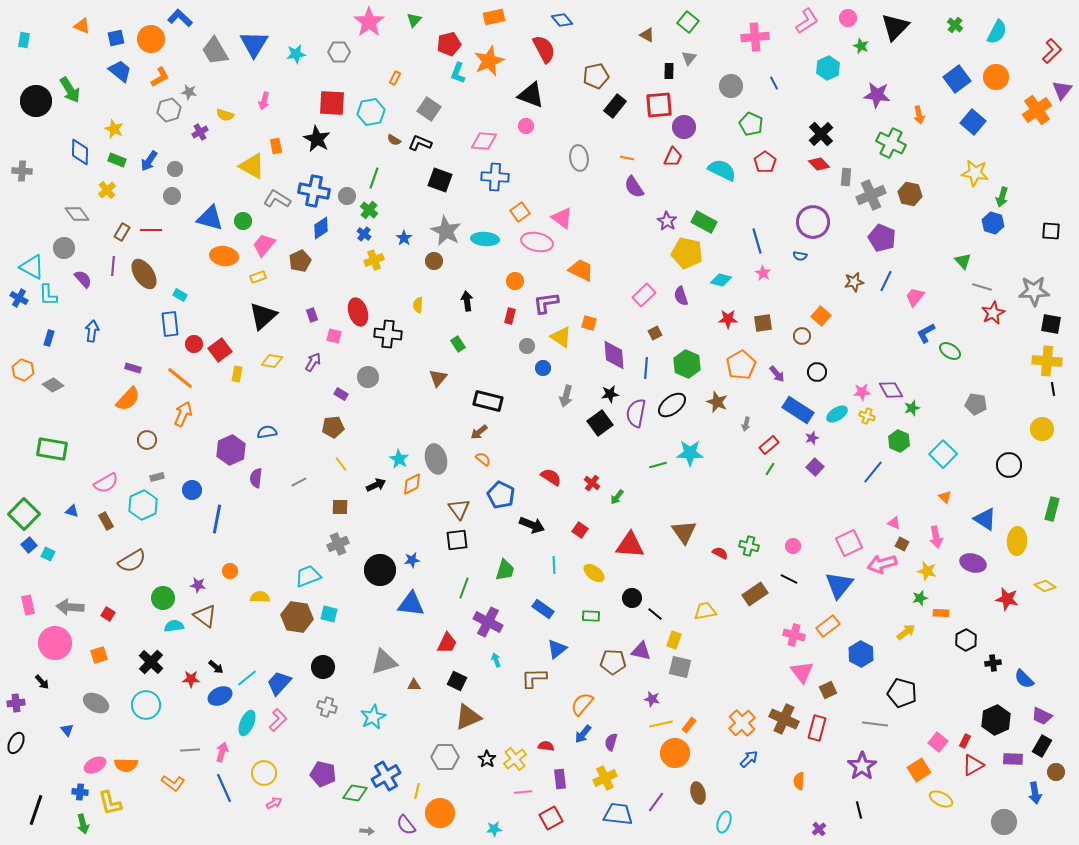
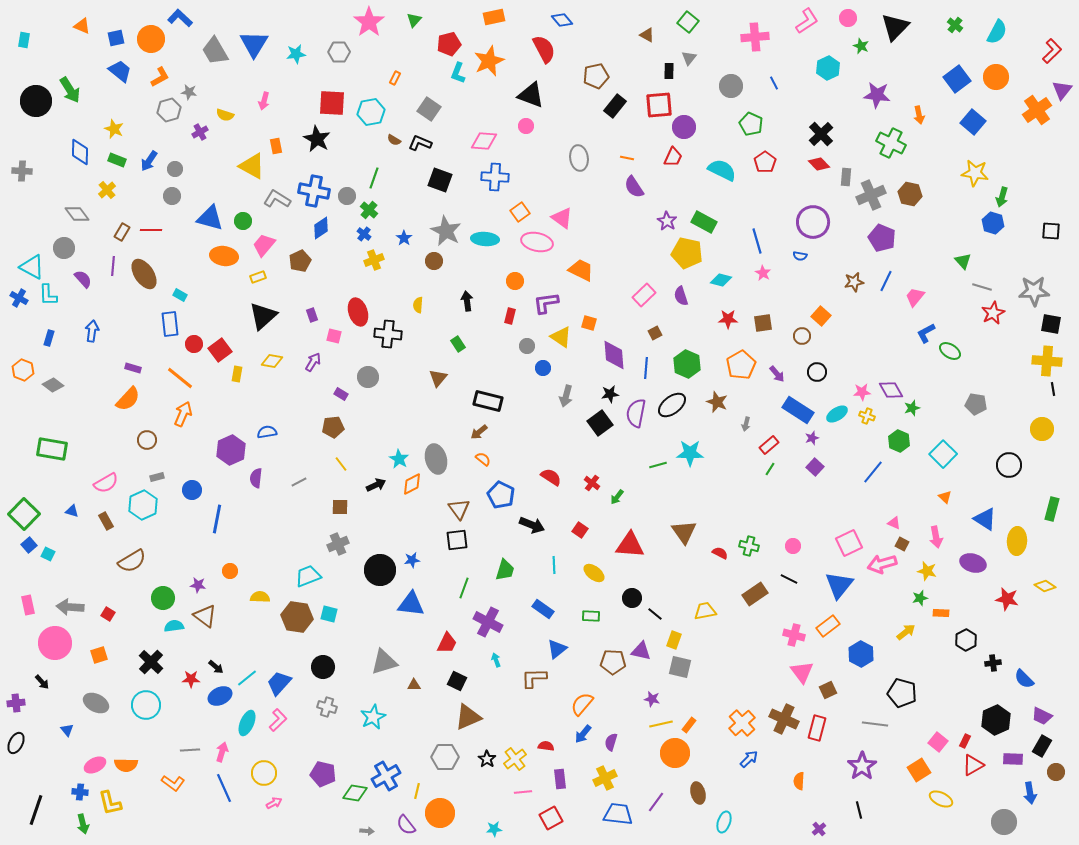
blue arrow at (1035, 793): moved 5 px left
